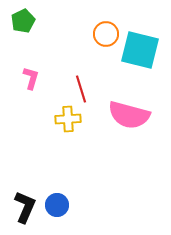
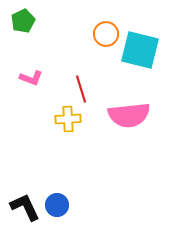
pink L-shape: rotated 95 degrees clockwise
pink semicircle: rotated 21 degrees counterclockwise
black L-shape: rotated 48 degrees counterclockwise
